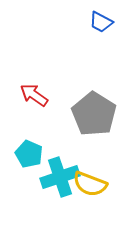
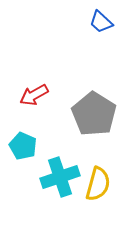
blue trapezoid: rotated 15 degrees clockwise
red arrow: rotated 64 degrees counterclockwise
cyan pentagon: moved 6 px left, 8 px up
yellow semicircle: moved 8 px right; rotated 96 degrees counterclockwise
